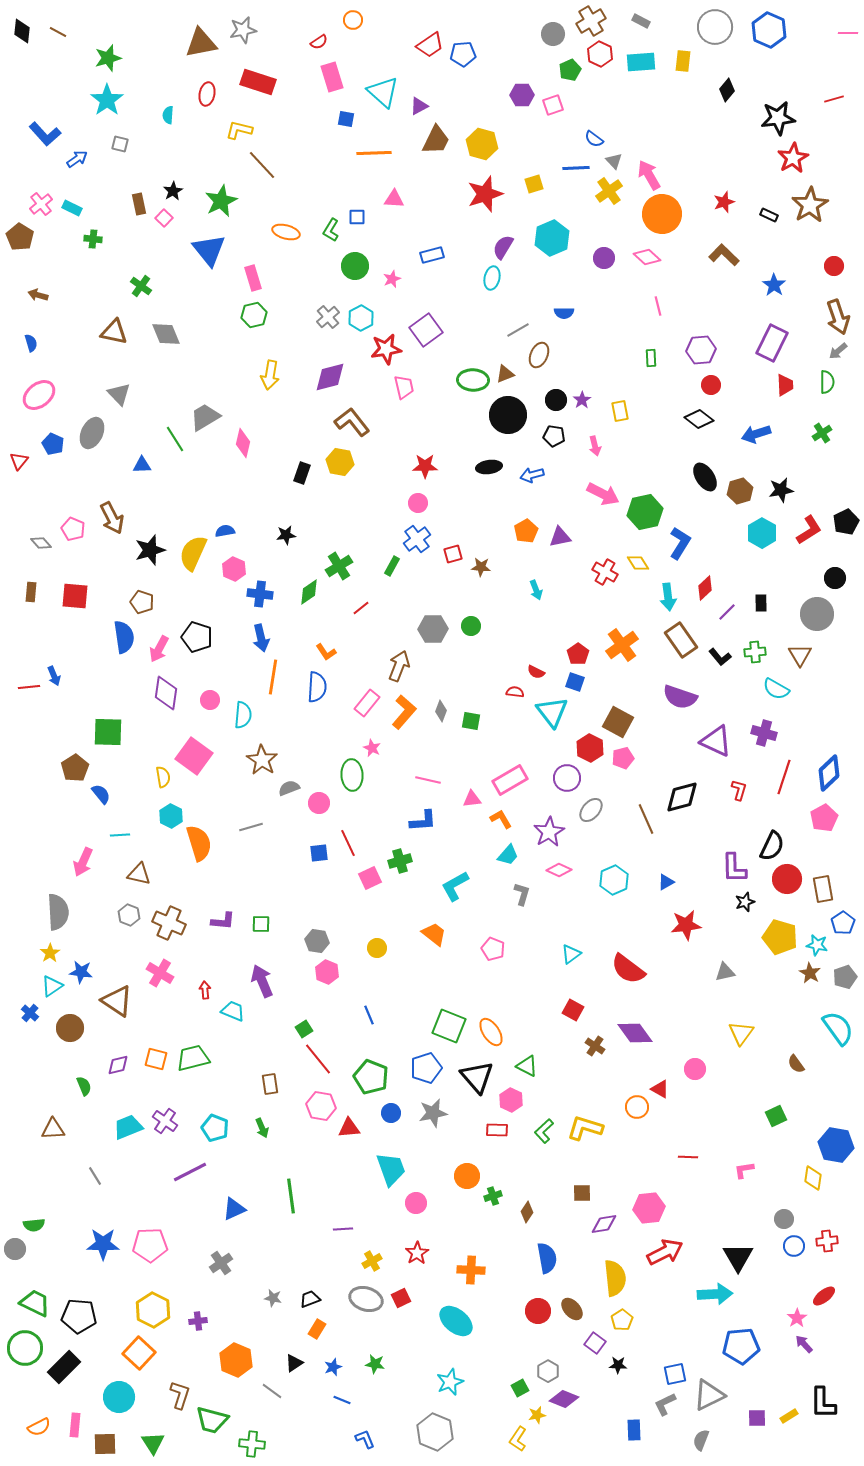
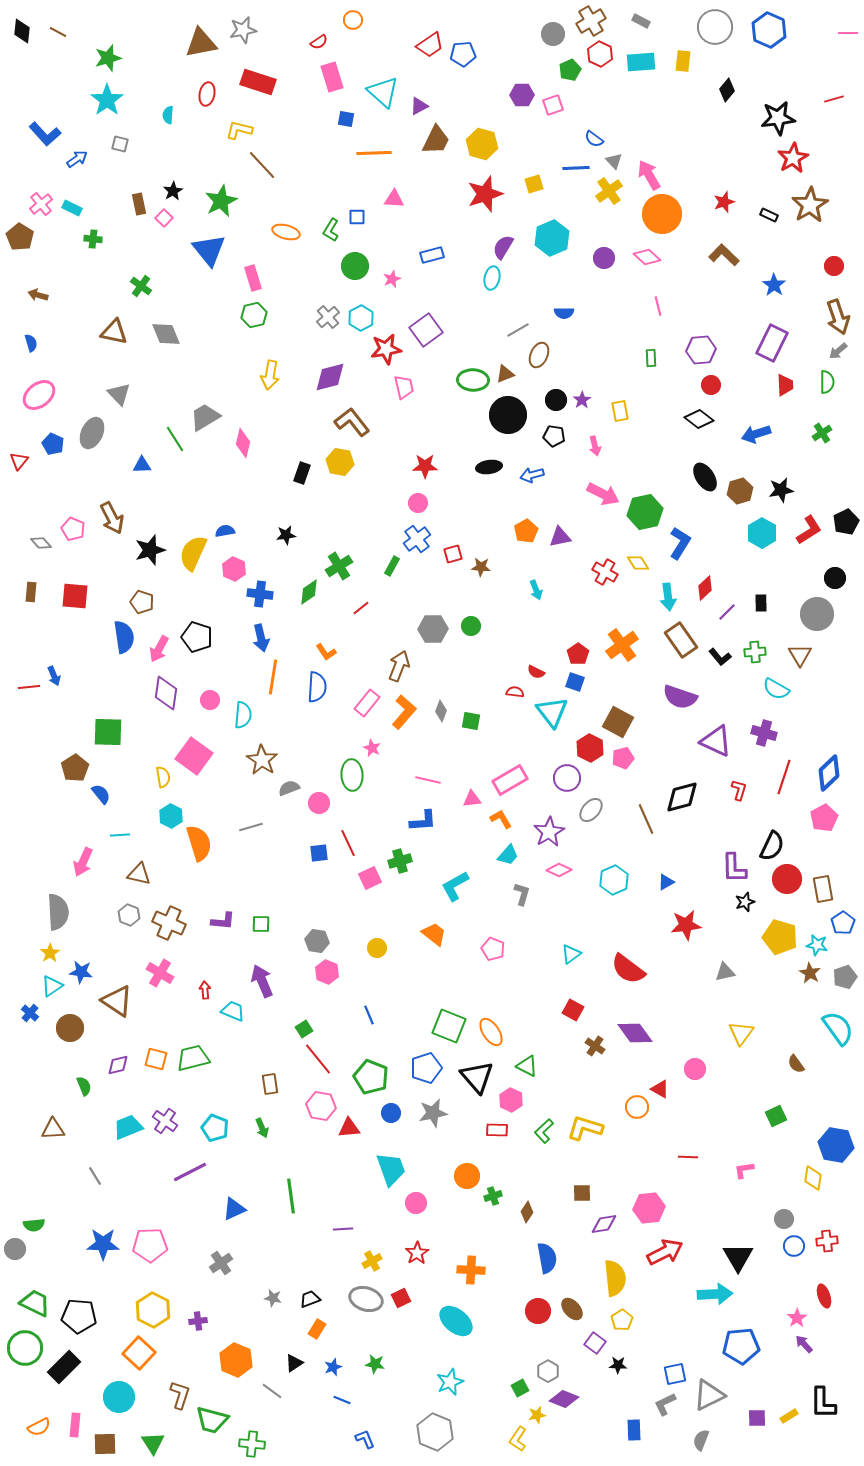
red ellipse at (824, 1296): rotated 70 degrees counterclockwise
